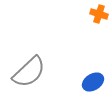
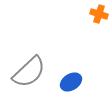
blue ellipse: moved 22 px left
